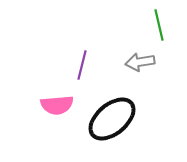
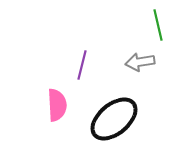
green line: moved 1 px left
pink semicircle: rotated 88 degrees counterclockwise
black ellipse: moved 2 px right
